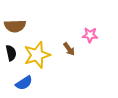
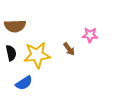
yellow star: rotated 12 degrees clockwise
